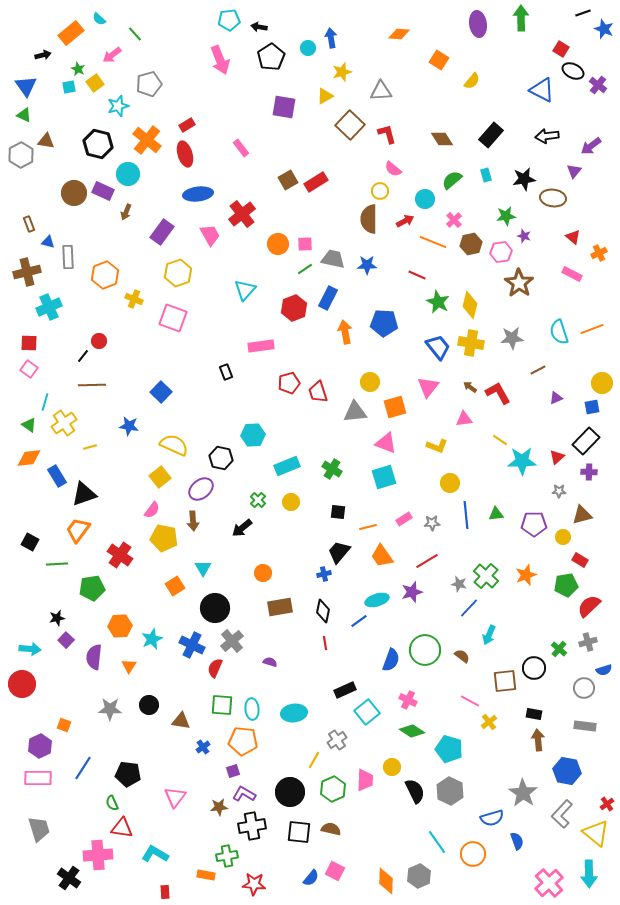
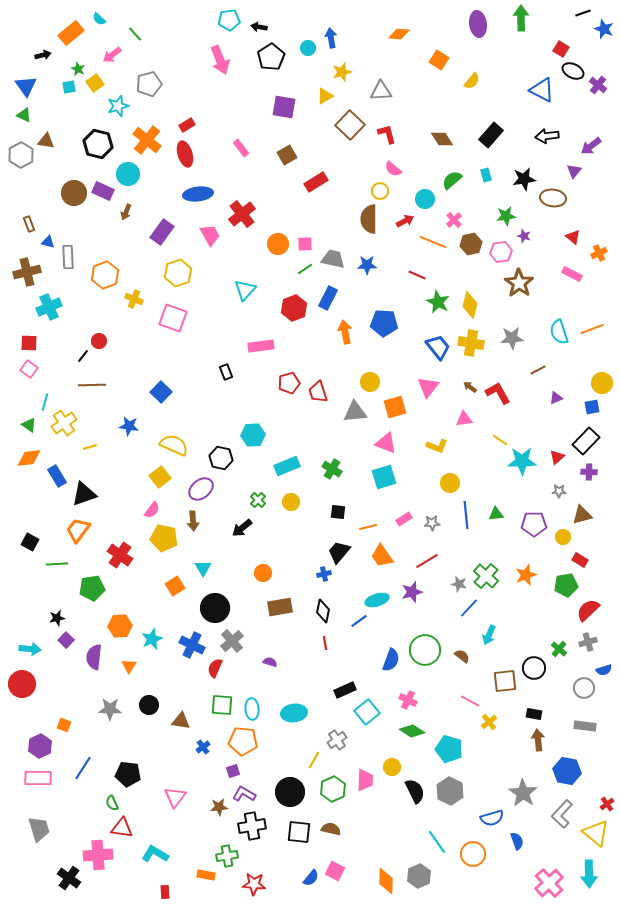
brown square at (288, 180): moved 1 px left, 25 px up
red semicircle at (589, 606): moved 1 px left, 4 px down
